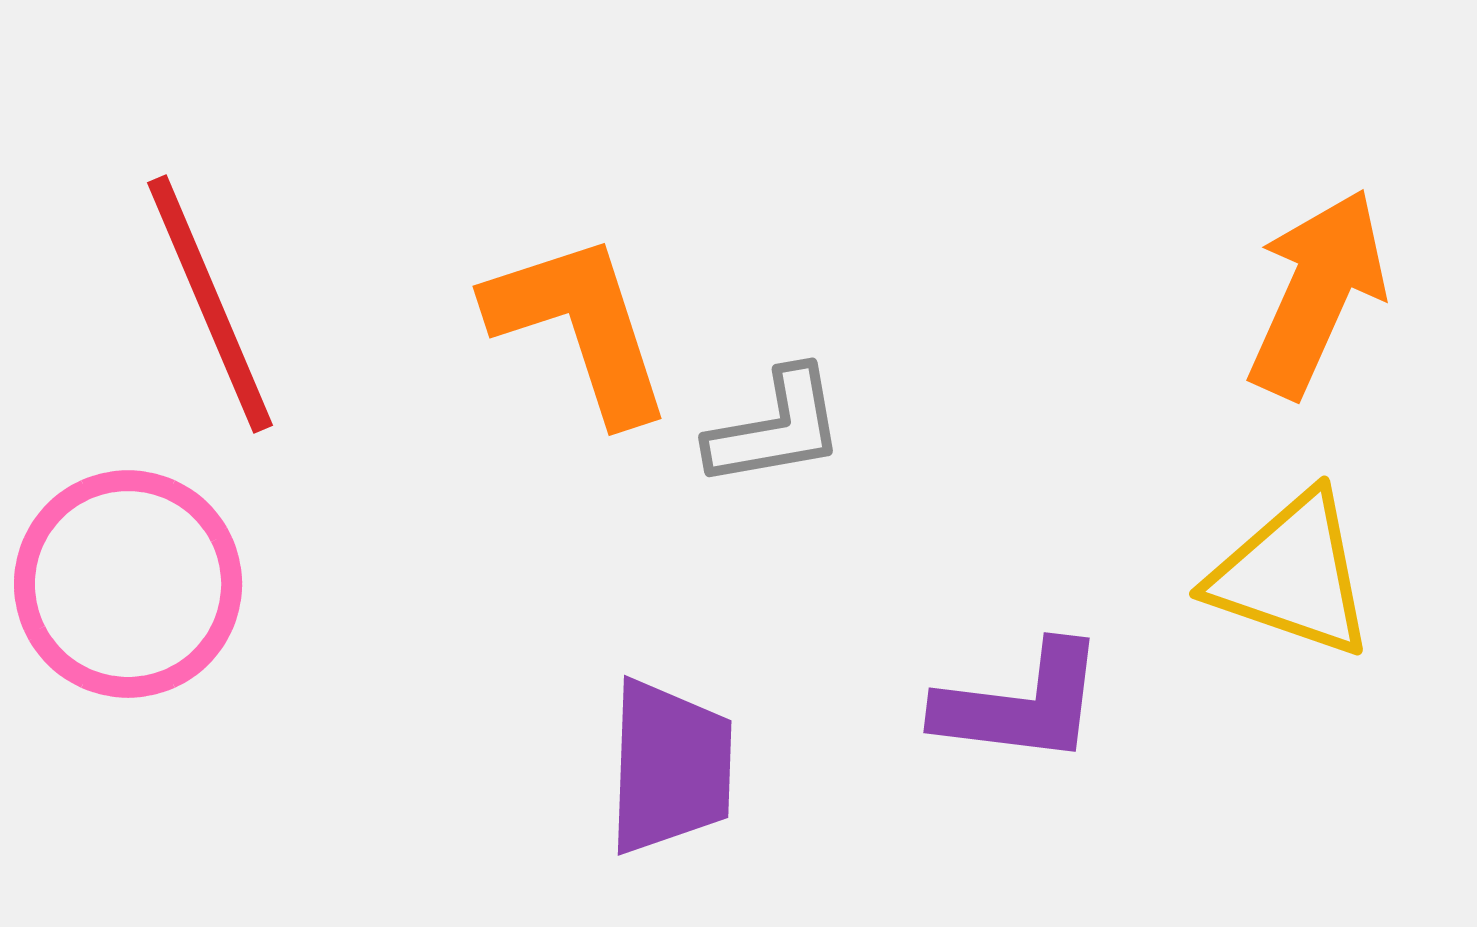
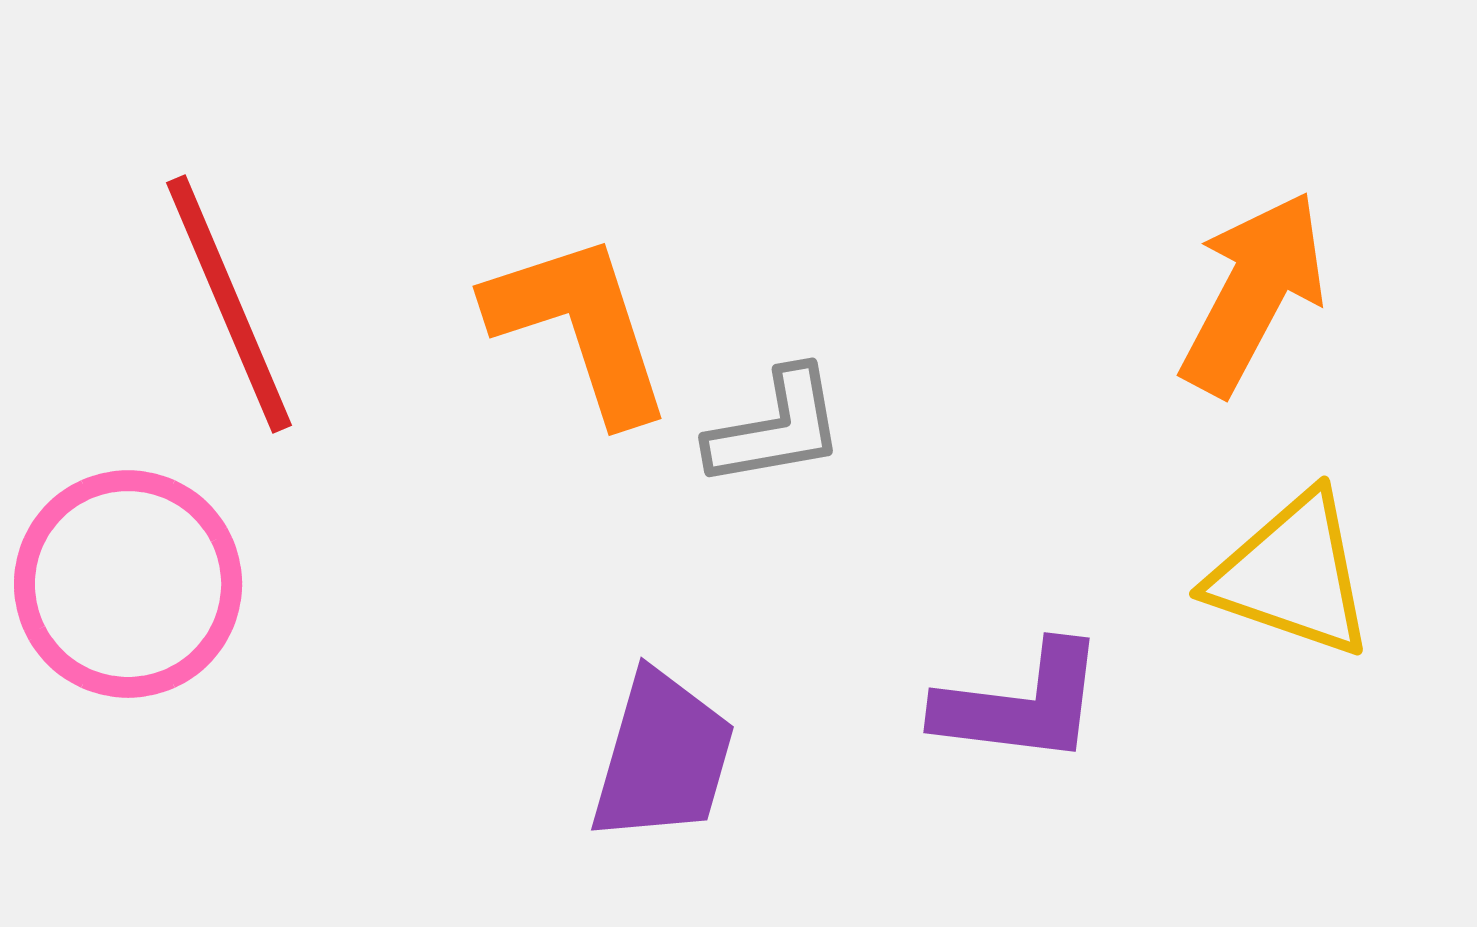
orange arrow: moved 64 px left; rotated 4 degrees clockwise
red line: moved 19 px right
purple trapezoid: moved 7 px left, 10 px up; rotated 14 degrees clockwise
